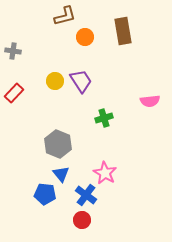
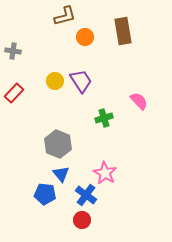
pink semicircle: moved 11 px left; rotated 126 degrees counterclockwise
